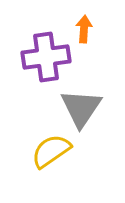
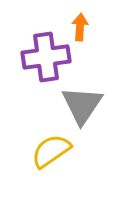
orange arrow: moved 4 px left, 2 px up
gray triangle: moved 1 px right, 3 px up
